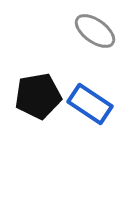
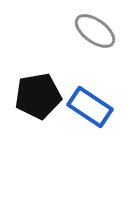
blue rectangle: moved 3 px down
